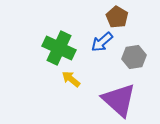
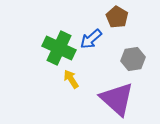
blue arrow: moved 11 px left, 3 px up
gray hexagon: moved 1 px left, 2 px down
yellow arrow: rotated 18 degrees clockwise
purple triangle: moved 2 px left, 1 px up
